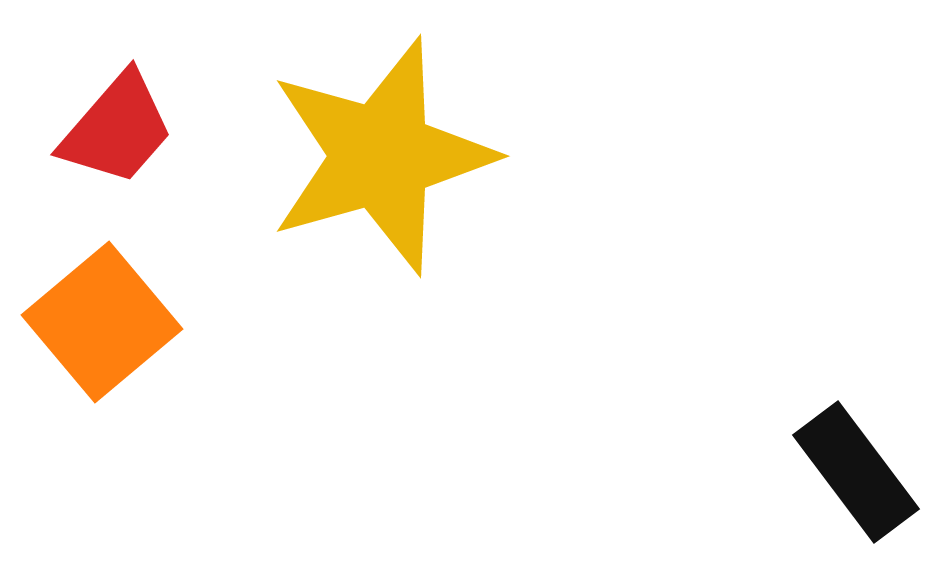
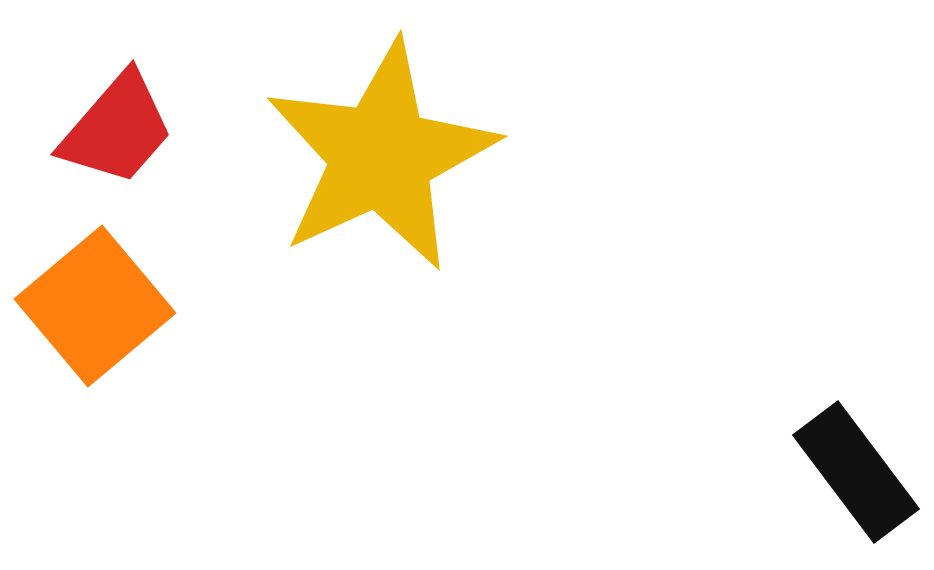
yellow star: rotated 9 degrees counterclockwise
orange square: moved 7 px left, 16 px up
